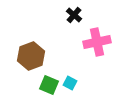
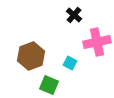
cyan square: moved 20 px up
